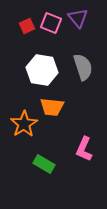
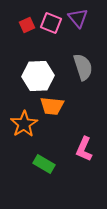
red square: moved 1 px up
white hexagon: moved 4 px left, 6 px down; rotated 12 degrees counterclockwise
orange trapezoid: moved 1 px up
